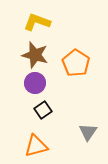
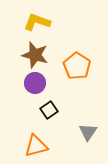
orange pentagon: moved 1 px right, 3 px down
black square: moved 6 px right
